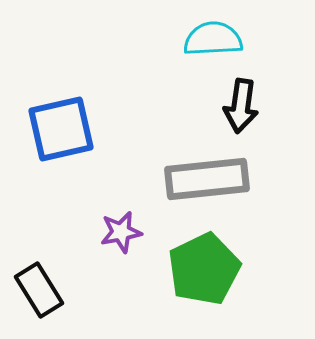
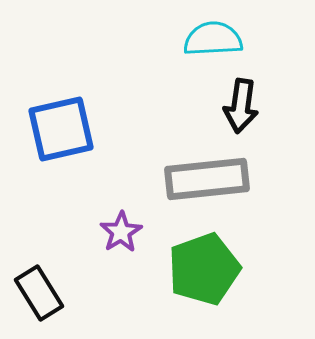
purple star: rotated 21 degrees counterclockwise
green pentagon: rotated 6 degrees clockwise
black rectangle: moved 3 px down
